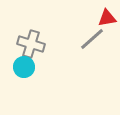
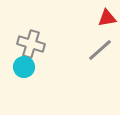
gray line: moved 8 px right, 11 px down
